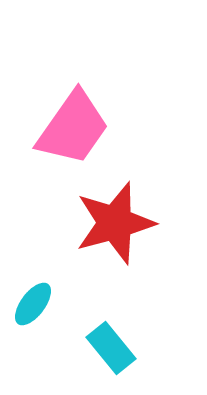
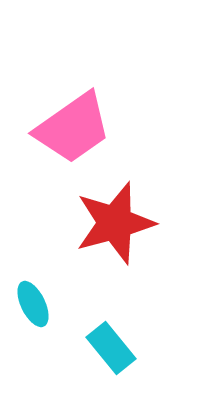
pink trapezoid: rotated 20 degrees clockwise
cyan ellipse: rotated 63 degrees counterclockwise
